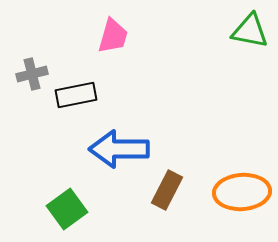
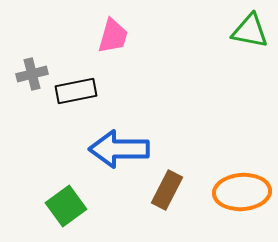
black rectangle: moved 4 px up
green square: moved 1 px left, 3 px up
